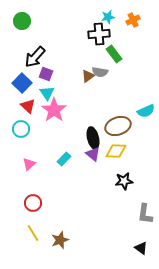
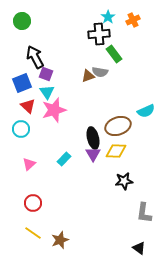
cyan star: rotated 24 degrees counterclockwise
black arrow: rotated 110 degrees clockwise
brown triangle: rotated 16 degrees clockwise
blue square: rotated 24 degrees clockwise
cyan triangle: moved 1 px up
pink star: rotated 20 degrees clockwise
purple triangle: rotated 21 degrees clockwise
gray L-shape: moved 1 px left, 1 px up
yellow line: rotated 24 degrees counterclockwise
black triangle: moved 2 px left
